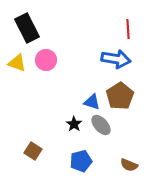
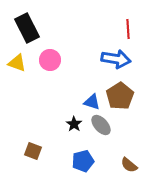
pink circle: moved 4 px right
brown square: rotated 12 degrees counterclockwise
blue pentagon: moved 2 px right
brown semicircle: rotated 18 degrees clockwise
